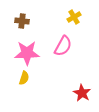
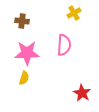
yellow cross: moved 4 px up
pink semicircle: moved 1 px right, 1 px up; rotated 25 degrees counterclockwise
